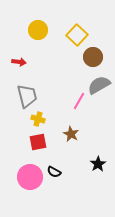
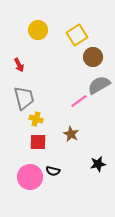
yellow square: rotated 15 degrees clockwise
red arrow: moved 3 px down; rotated 56 degrees clockwise
gray trapezoid: moved 3 px left, 2 px down
pink line: rotated 24 degrees clockwise
yellow cross: moved 2 px left
red square: rotated 12 degrees clockwise
black star: rotated 21 degrees clockwise
black semicircle: moved 1 px left, 1 px up; rotated 16 degrees counterclockwise
